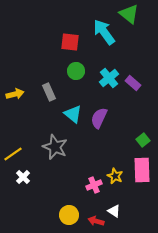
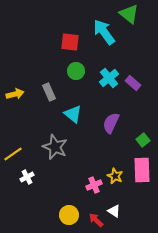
purple semicircle: moved 12 px right, 5 px down
white cross: moved 4 px right; rotated 16 degrees clockwise
red arrow: moved 1 px up; rotated 28 degrees clockwise
